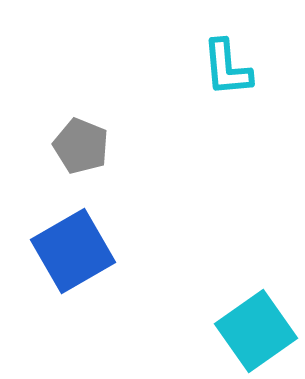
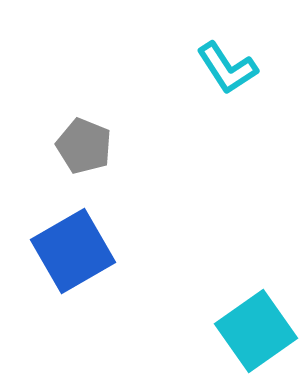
cyan L-shape: rotated 28 degrees counterclockwise
gray pentagon: moved 3 px right
